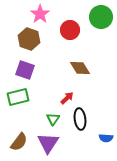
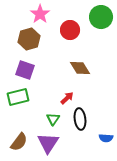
brown hexagon: rotated 25 degrees clockwise
